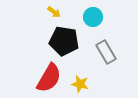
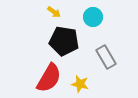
gray rectangle: moved 5 px down
